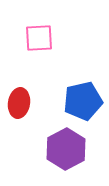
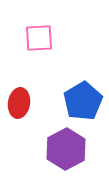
blue pentagon: rotated 18 degrees counterclockwise
